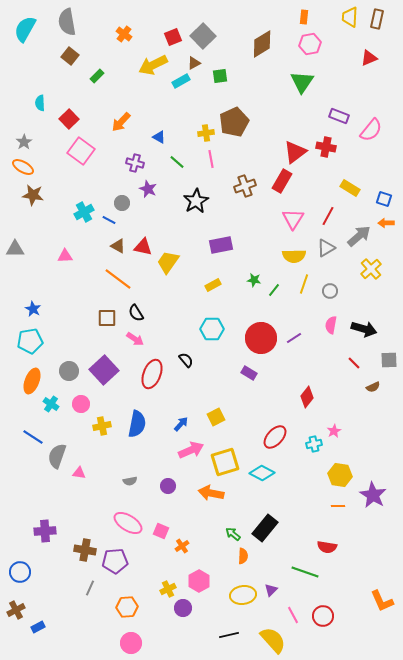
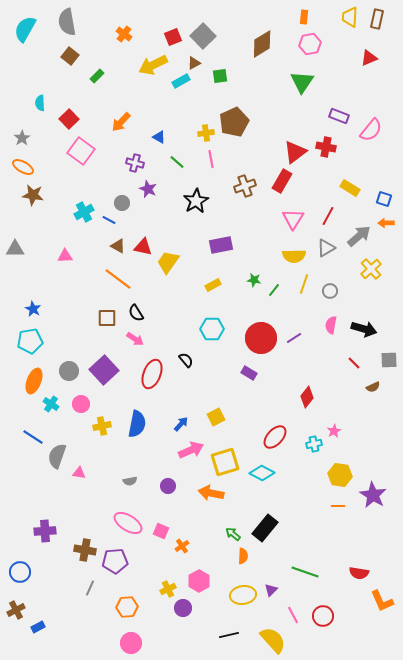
gray star at (24, 142): moved 2 px left, 4 px up
orange ellipse at (32, 381): moved 2 px right
red semicircle at (327, 547): moved 32 px right, 26 px down
